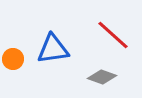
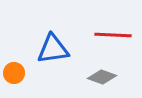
red line: rotated 39 degrees counterclockwise
orange circle: moved 1 px right, 14 px down
